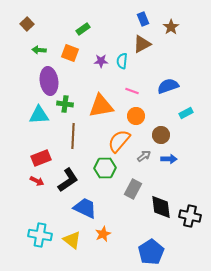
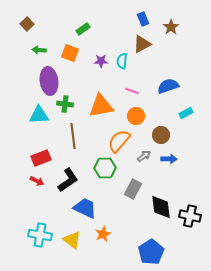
brown line: rotated 10 degrees counterclockwise
